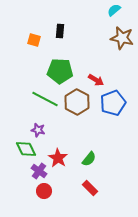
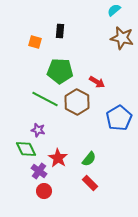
orange square: moved 1 px right, 2 px down
red arrow: moved 1 px right, 2 px down
blue pentagon: moved 6 px right, 15 px down; rotated 10 degrees counterclockwise
red rectangle: moved 5 px up
